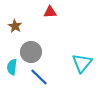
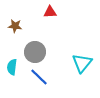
brown star: rotated 24 degrees counterclockwise
gray circle: moved 4 px right
